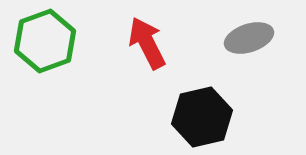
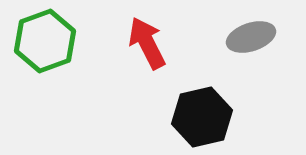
gray ellipse: moved 2 px right, 1 px up
